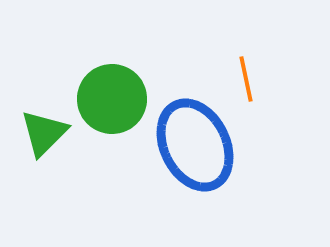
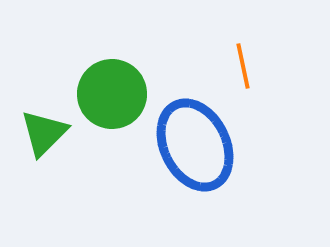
orange line: moved 3 px left, 13 px up
green circle: moved 5 px up
